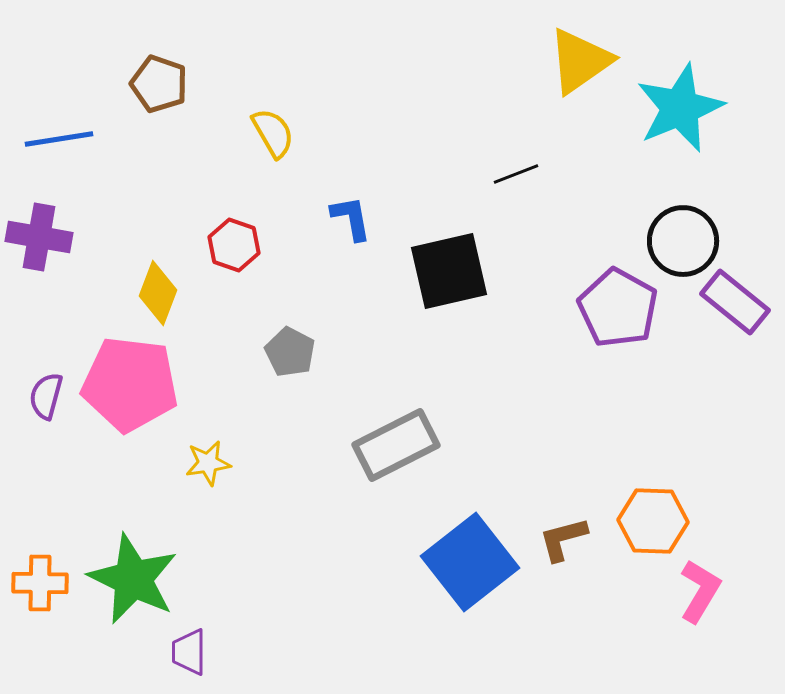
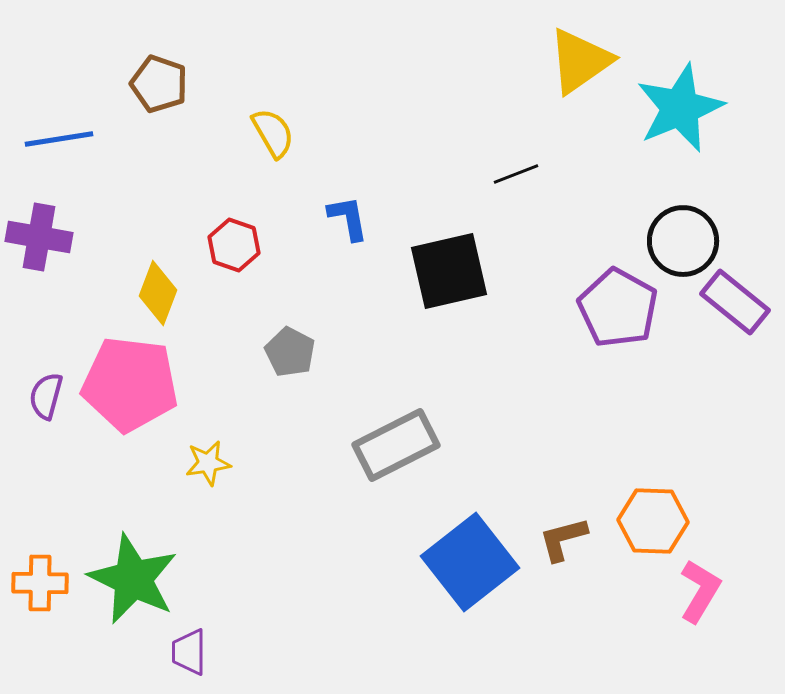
blue L-shape: moved 3 px left
